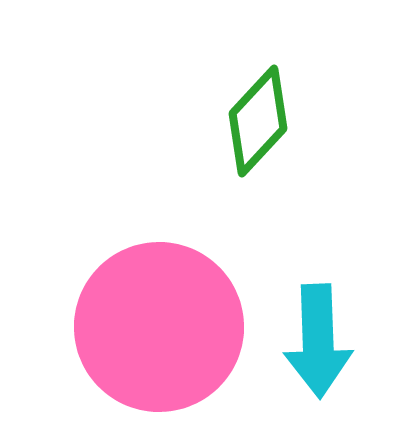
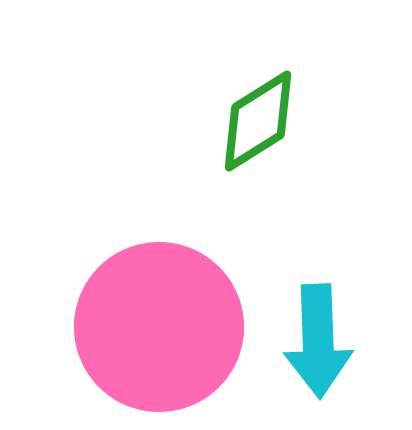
green diamond: rotated 15 degrees clockwise
